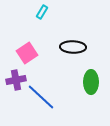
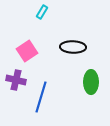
pink square: moved 2 px up
purple cross: rotated 24 degrees clockwise
blue line: rotated 64 degrees clockwise
